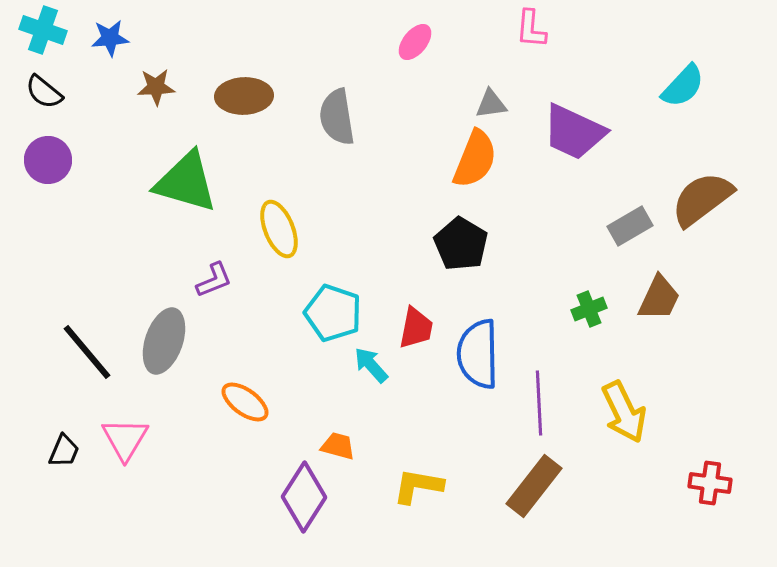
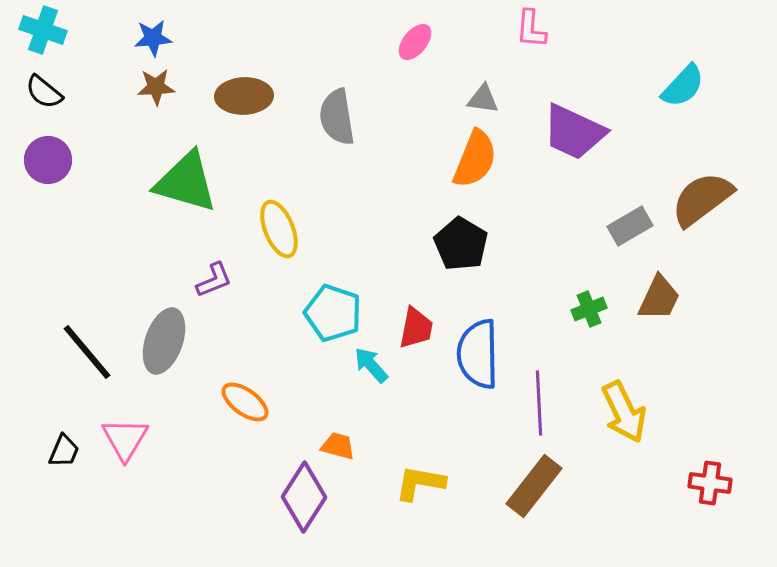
blue star: moved 43 px right
gray triangle: moved 8 px left, 5 px up; rotated 16 degrees clockwise
yellow L-shape: moved 2 px right, 3 px up
